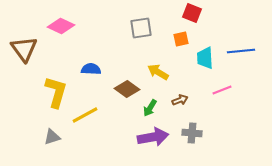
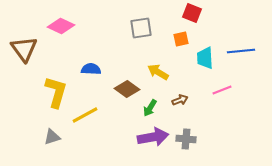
gray cross: moved 6 px left, 6 px down
